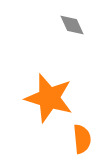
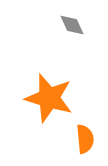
orange semicircle: moved 3 px right
